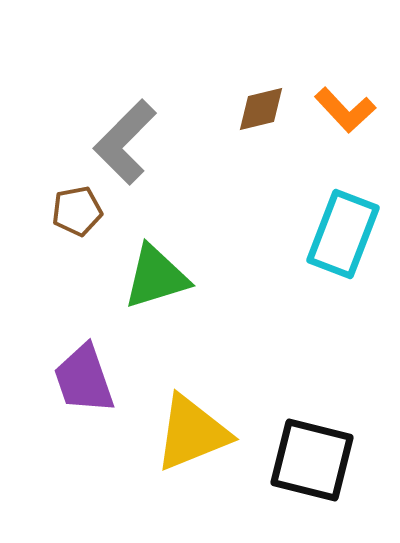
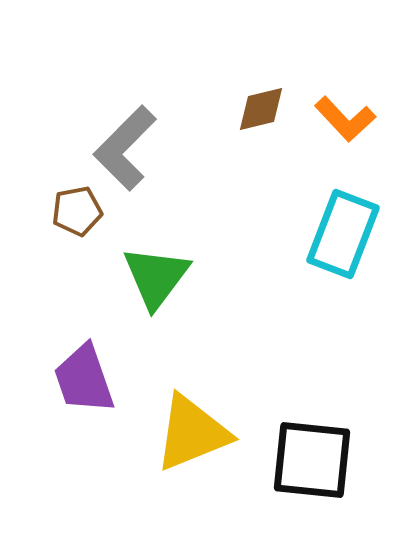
orange L-shape: moved 9 px down
gray L-shape: moved 6 px down
green triangle: rotated 36 degrees counterclockwise
black square: rotated 8 degrees counterclockwise
